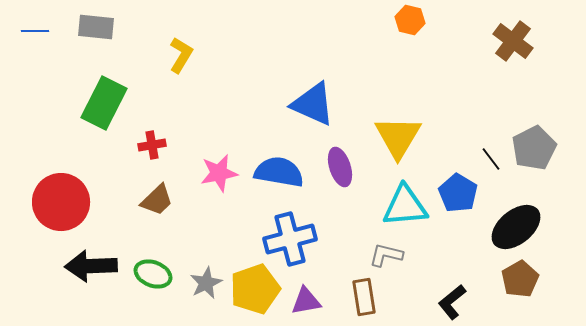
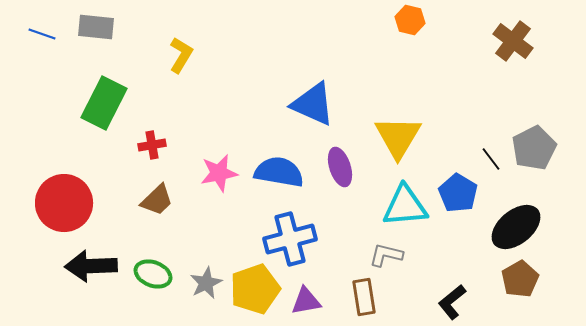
blue line: moved 7 px right, 3 px down; rotated 20 degrees clockwise
red circle: moved 3 px right, 1 px down
